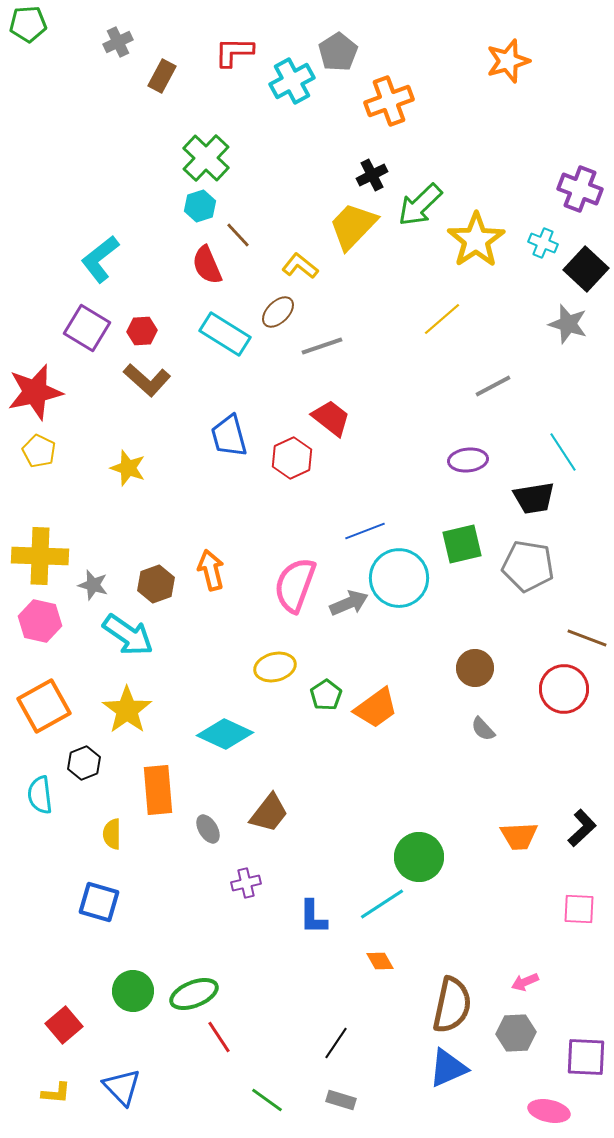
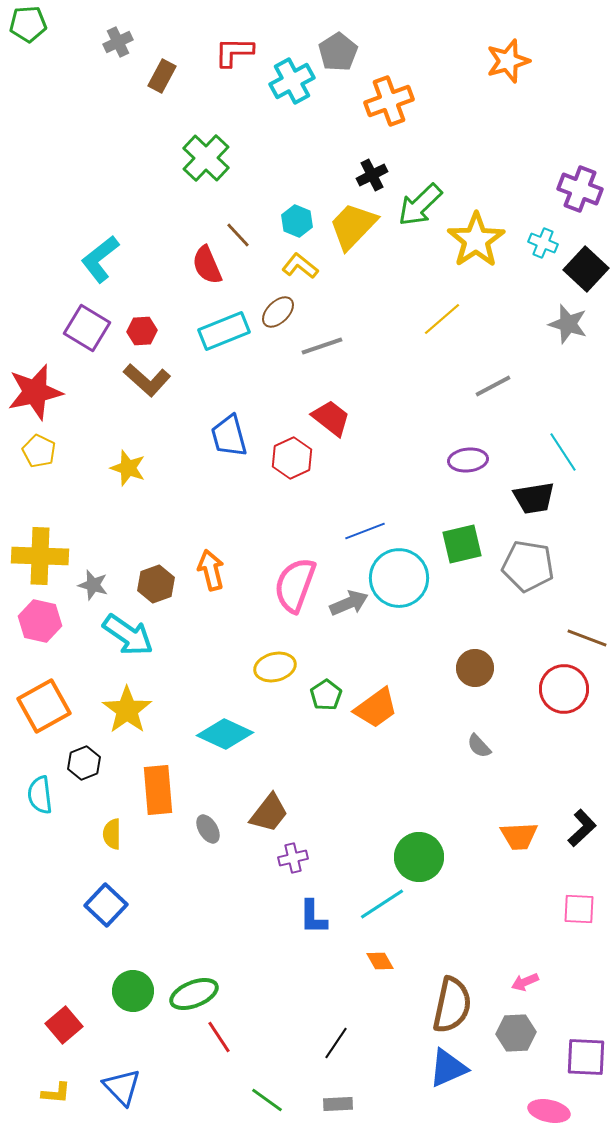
cyan hexagon at (200, 206): moved 97 px right, 15 px down; rotated 20 degrees counterclockwise
cyan rectangle at (225, 334): moved 1 px left, 3 px up; rotated 54 degrees counterclockwise
gray semicircle at (483, 729): moved 4 px left, 17 px down
purple cross at (246, 883): moved 47 px right, 25 px up
blue square at (99, 902): moved 7 px right, 3 px down; rotated 27 degrees clockwise
gray rectangle at (341, 1100): moved 3 px left, 4 px down; rotated 20 degrees counterclockwise
